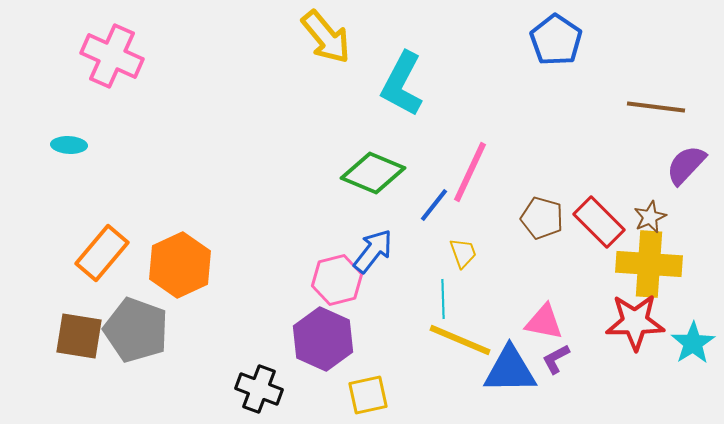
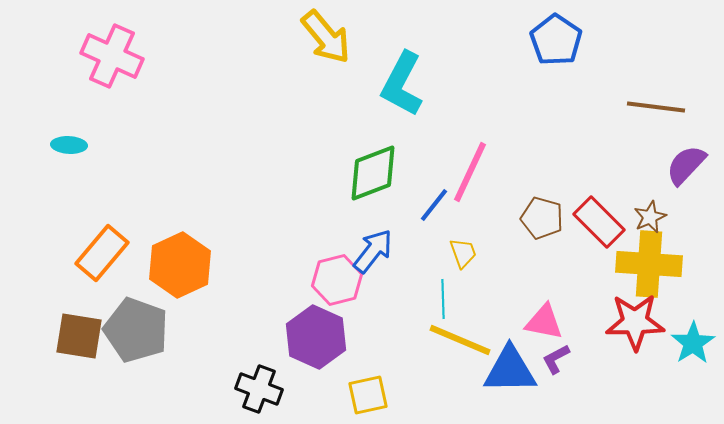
green diamond: rotated 44 degrees counterclockwise
purple hexagon: moved 7 px left, 2 px up
